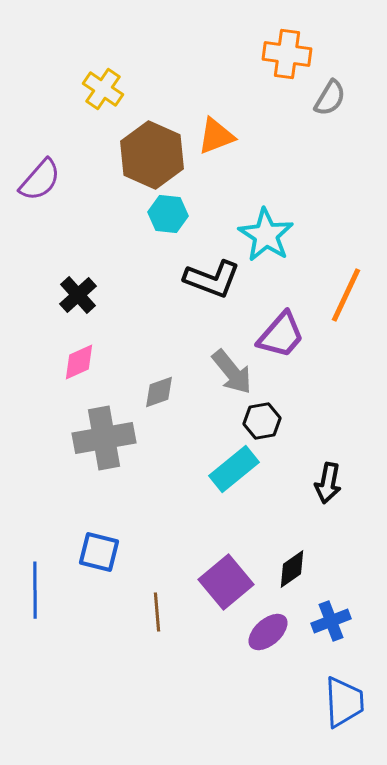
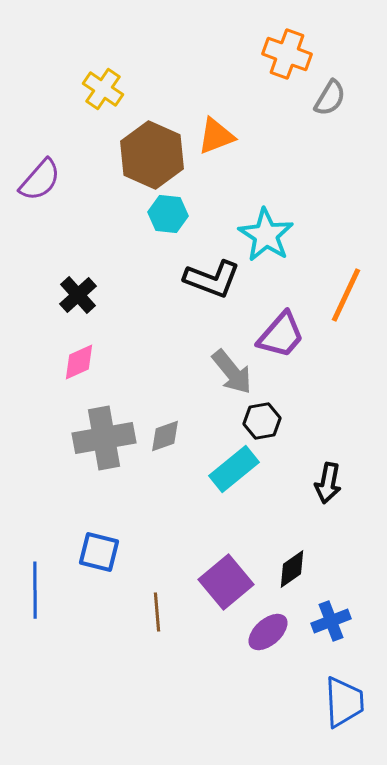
orange cross: rotated 12 degrees clockwise
gray diamond: moved 6 px right, 44 px down
